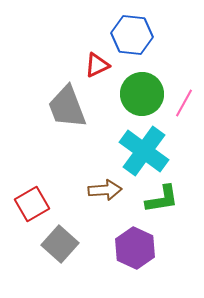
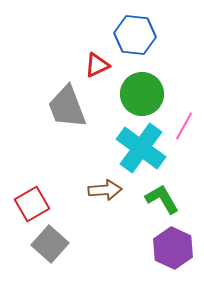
blue hexagon: moved 3 px right
pink line: moved 23 px down
cyan cross: moved 3 px left, 3 px up
green L-shape: rotated 111 degrees counterclockwise
gray square: moved 10 px left
purple hexagon: moved 38 px right
